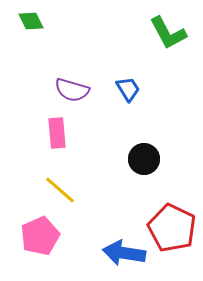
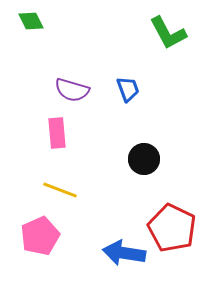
blue trapezoid: rotated 12 degrees clockwise
yellow line: rotated 20 degrees counterclockwise
